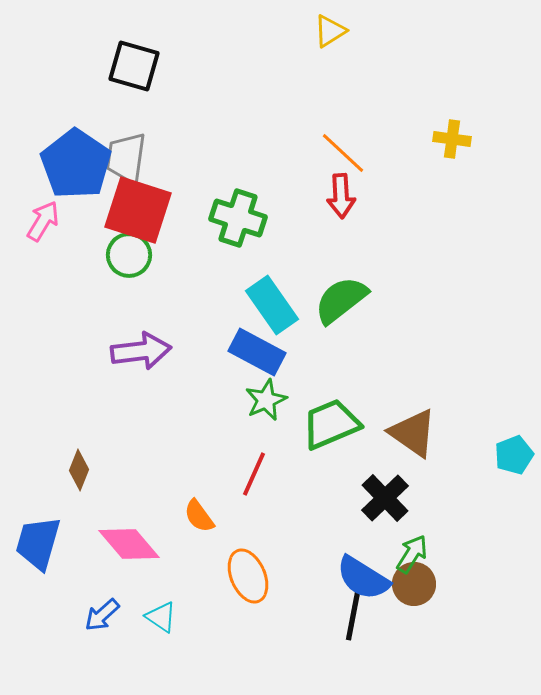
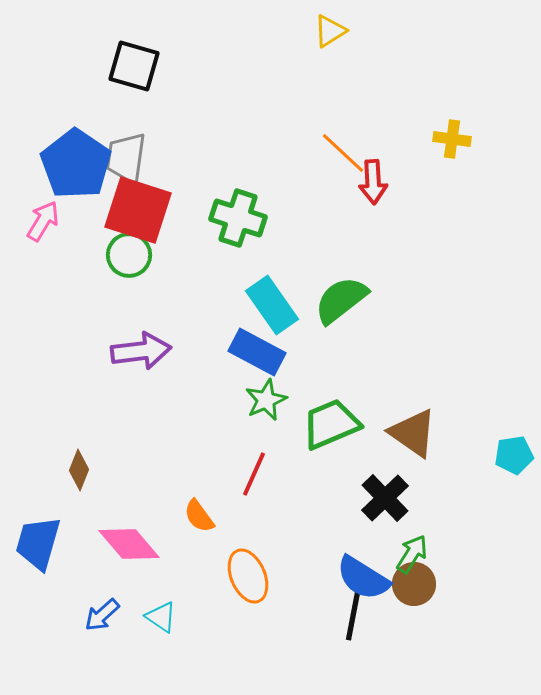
red arrow: moved 32 px right, 14 px up
cyan pentagon: rotated 12 degrees clockwise
